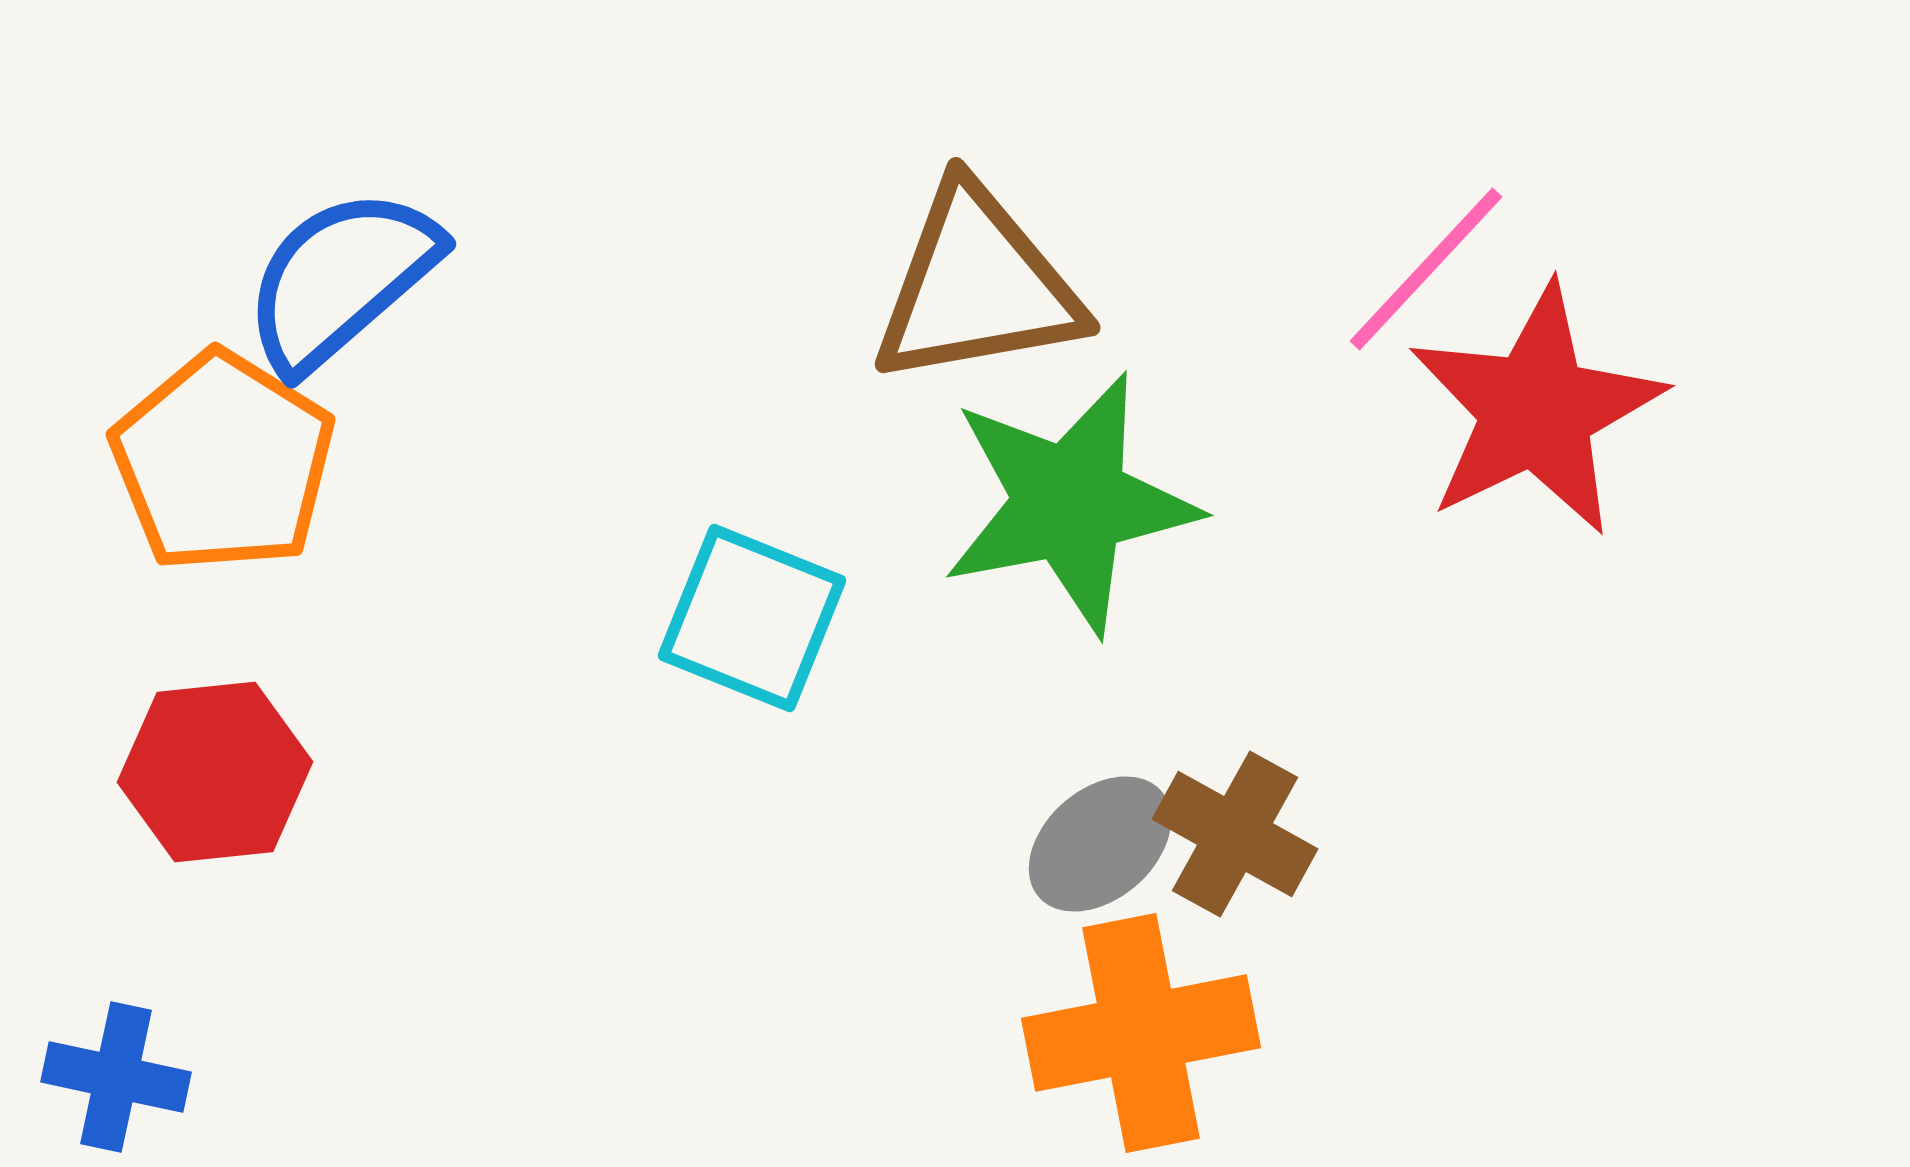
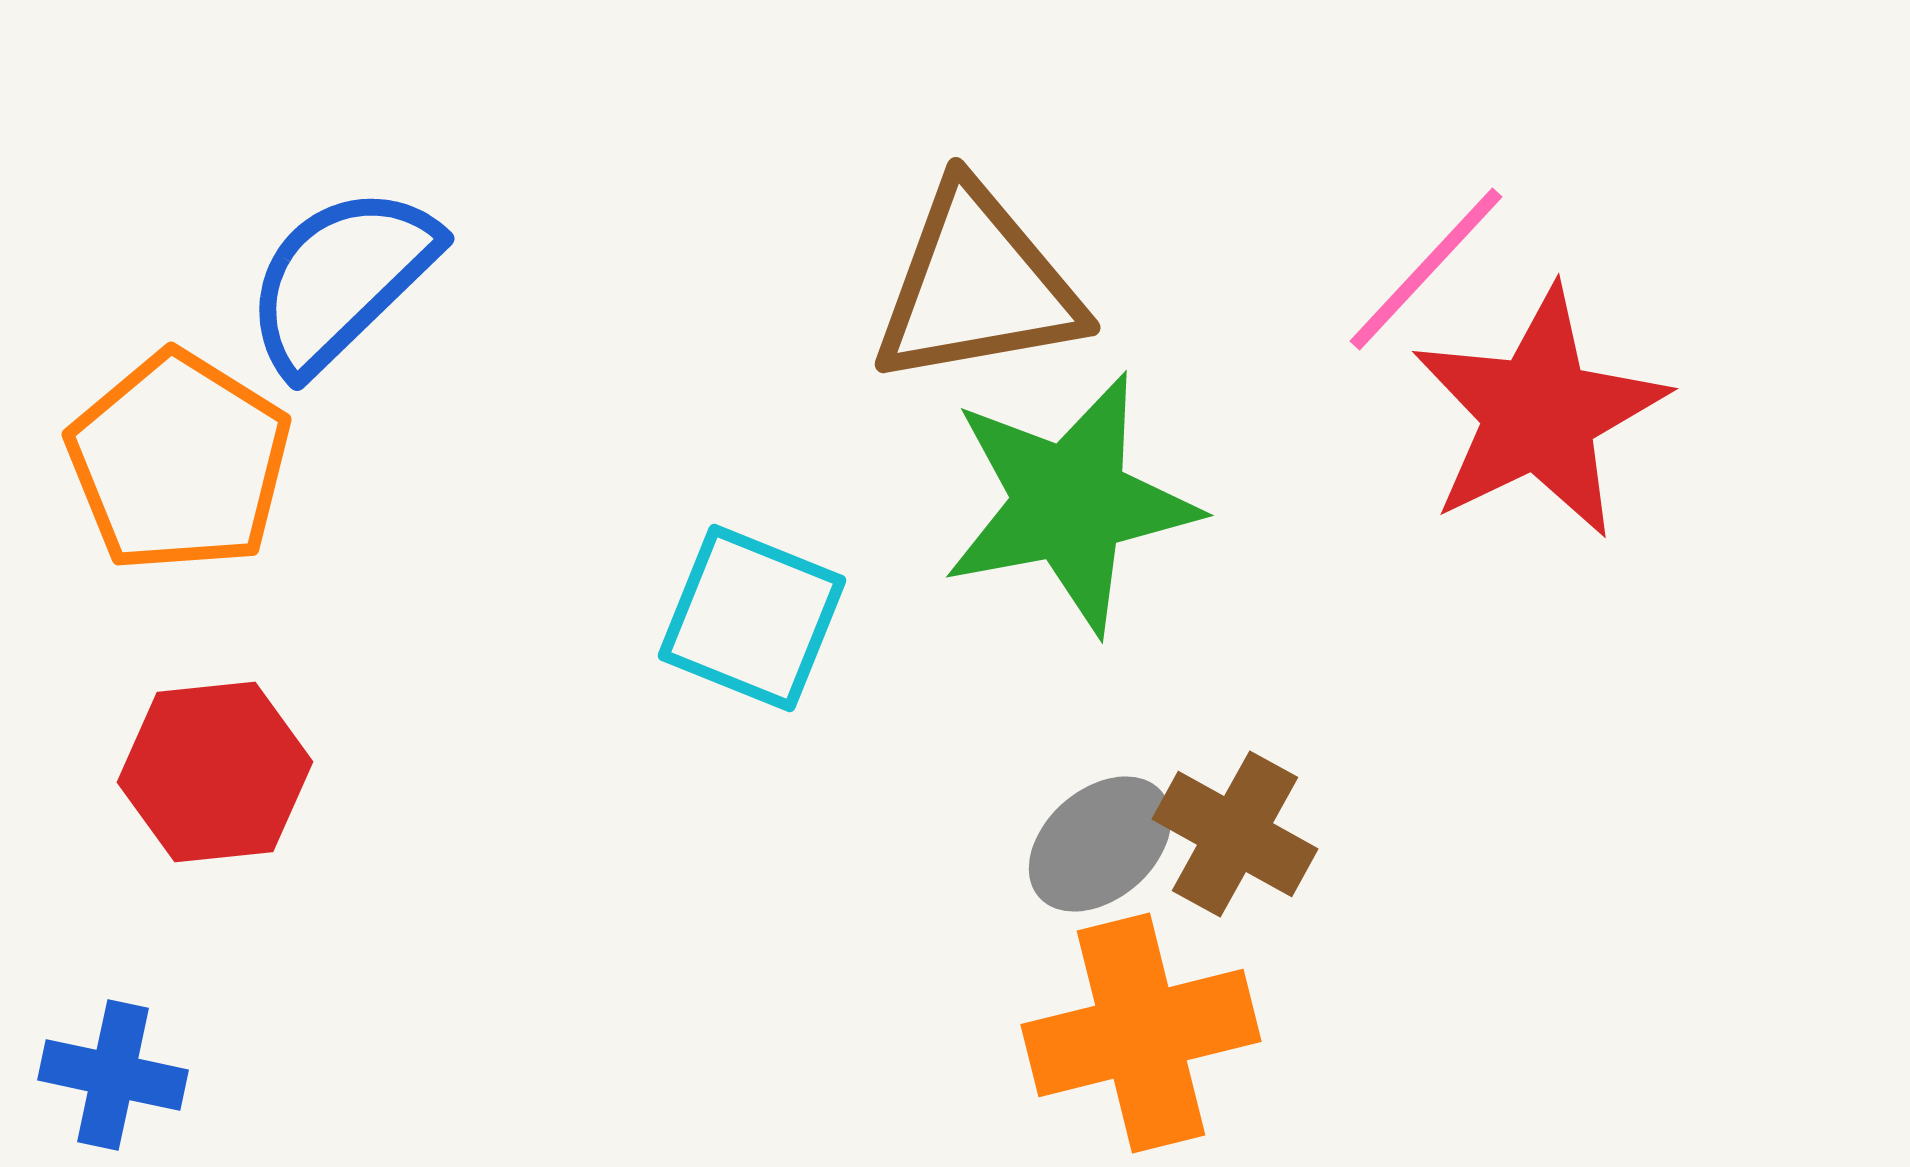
blue semicircle: rotated 3 degrees counterclockwise
red star: moved 3 px right, 3 px down
orange pentagon: moved 44 px left
orange cross: rotated 3 degrees counterclockwise
blue cross: moved 3 px left, 2 px up
